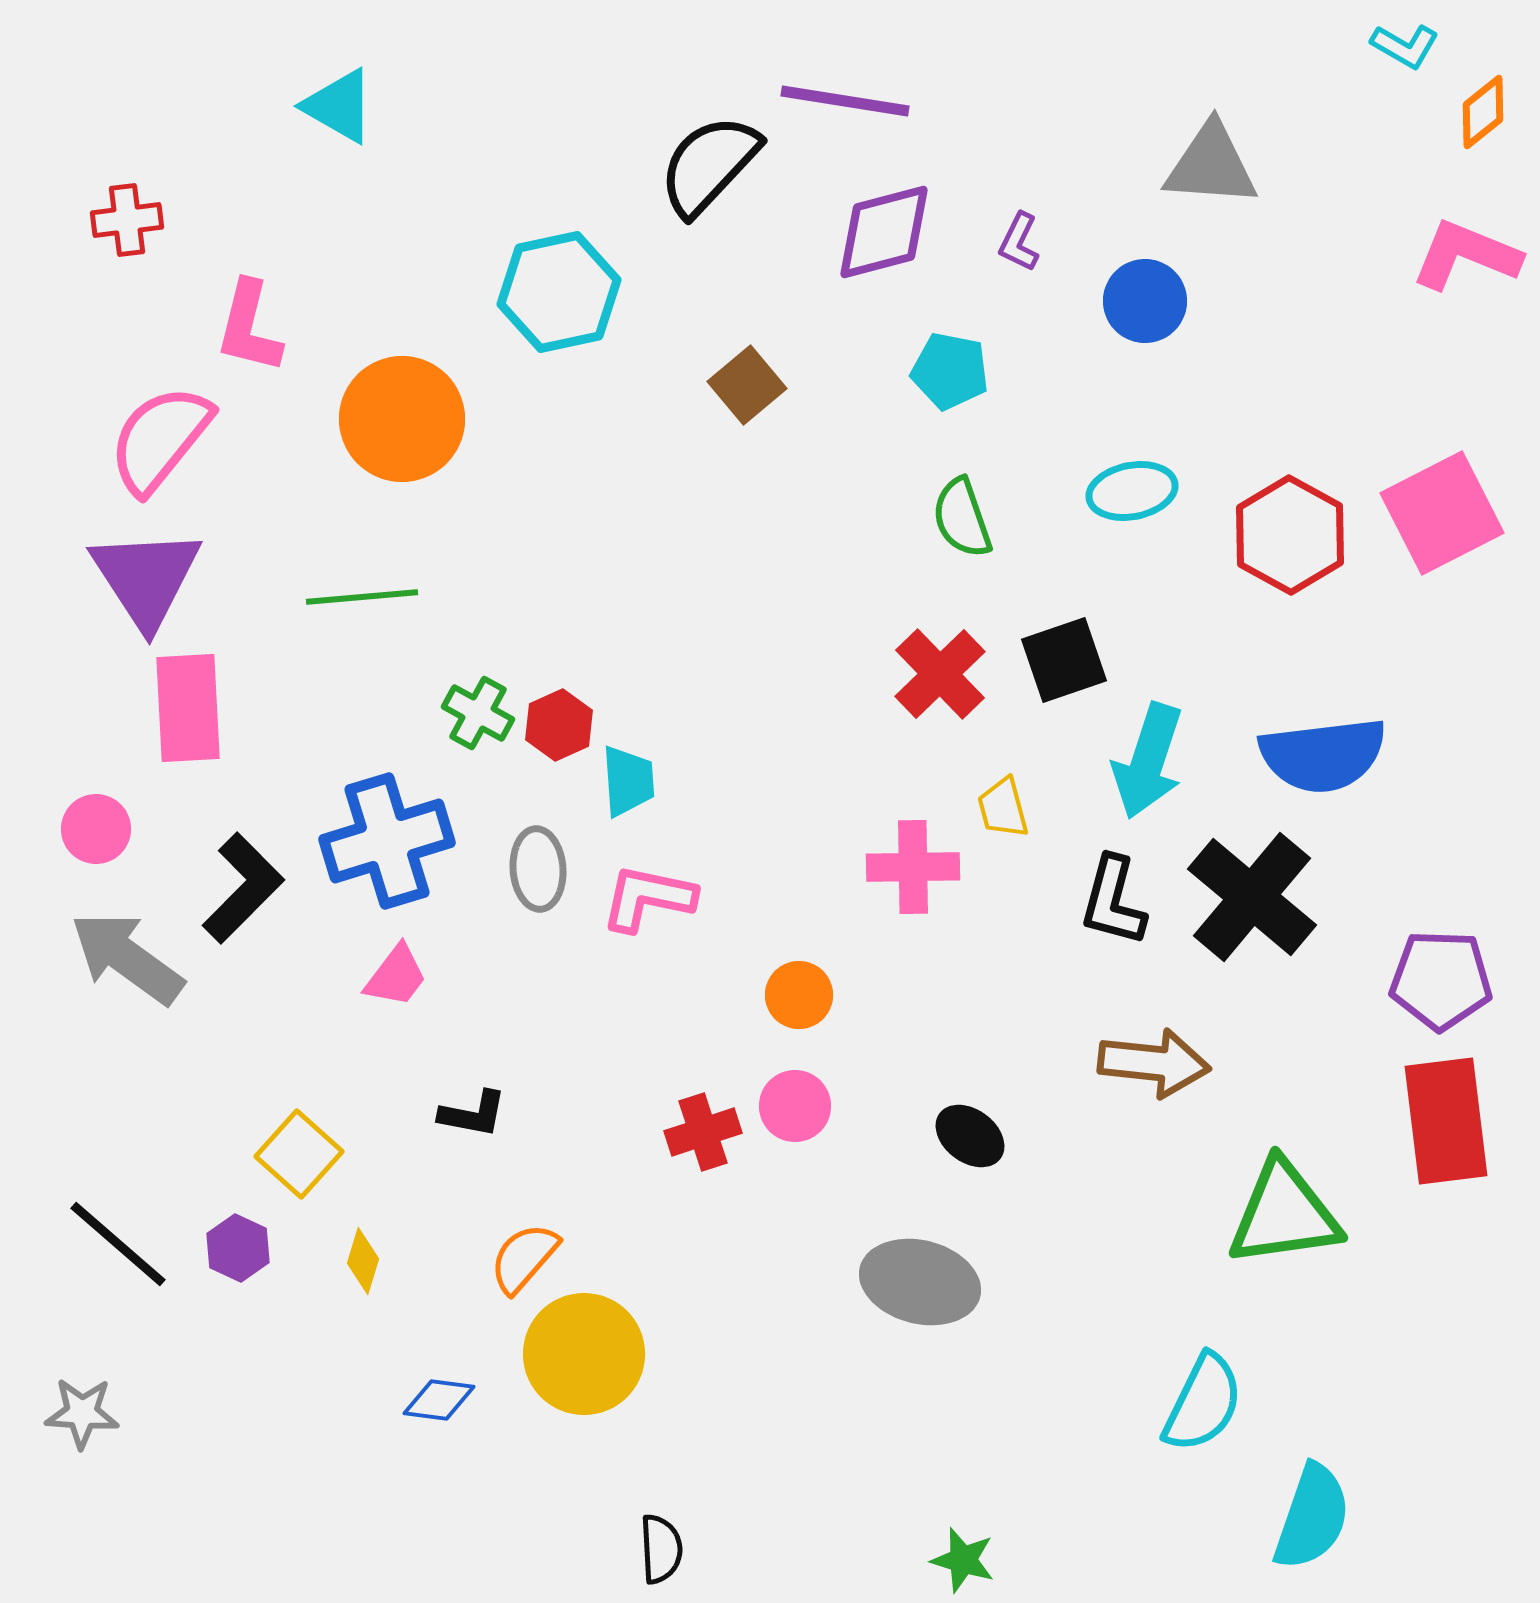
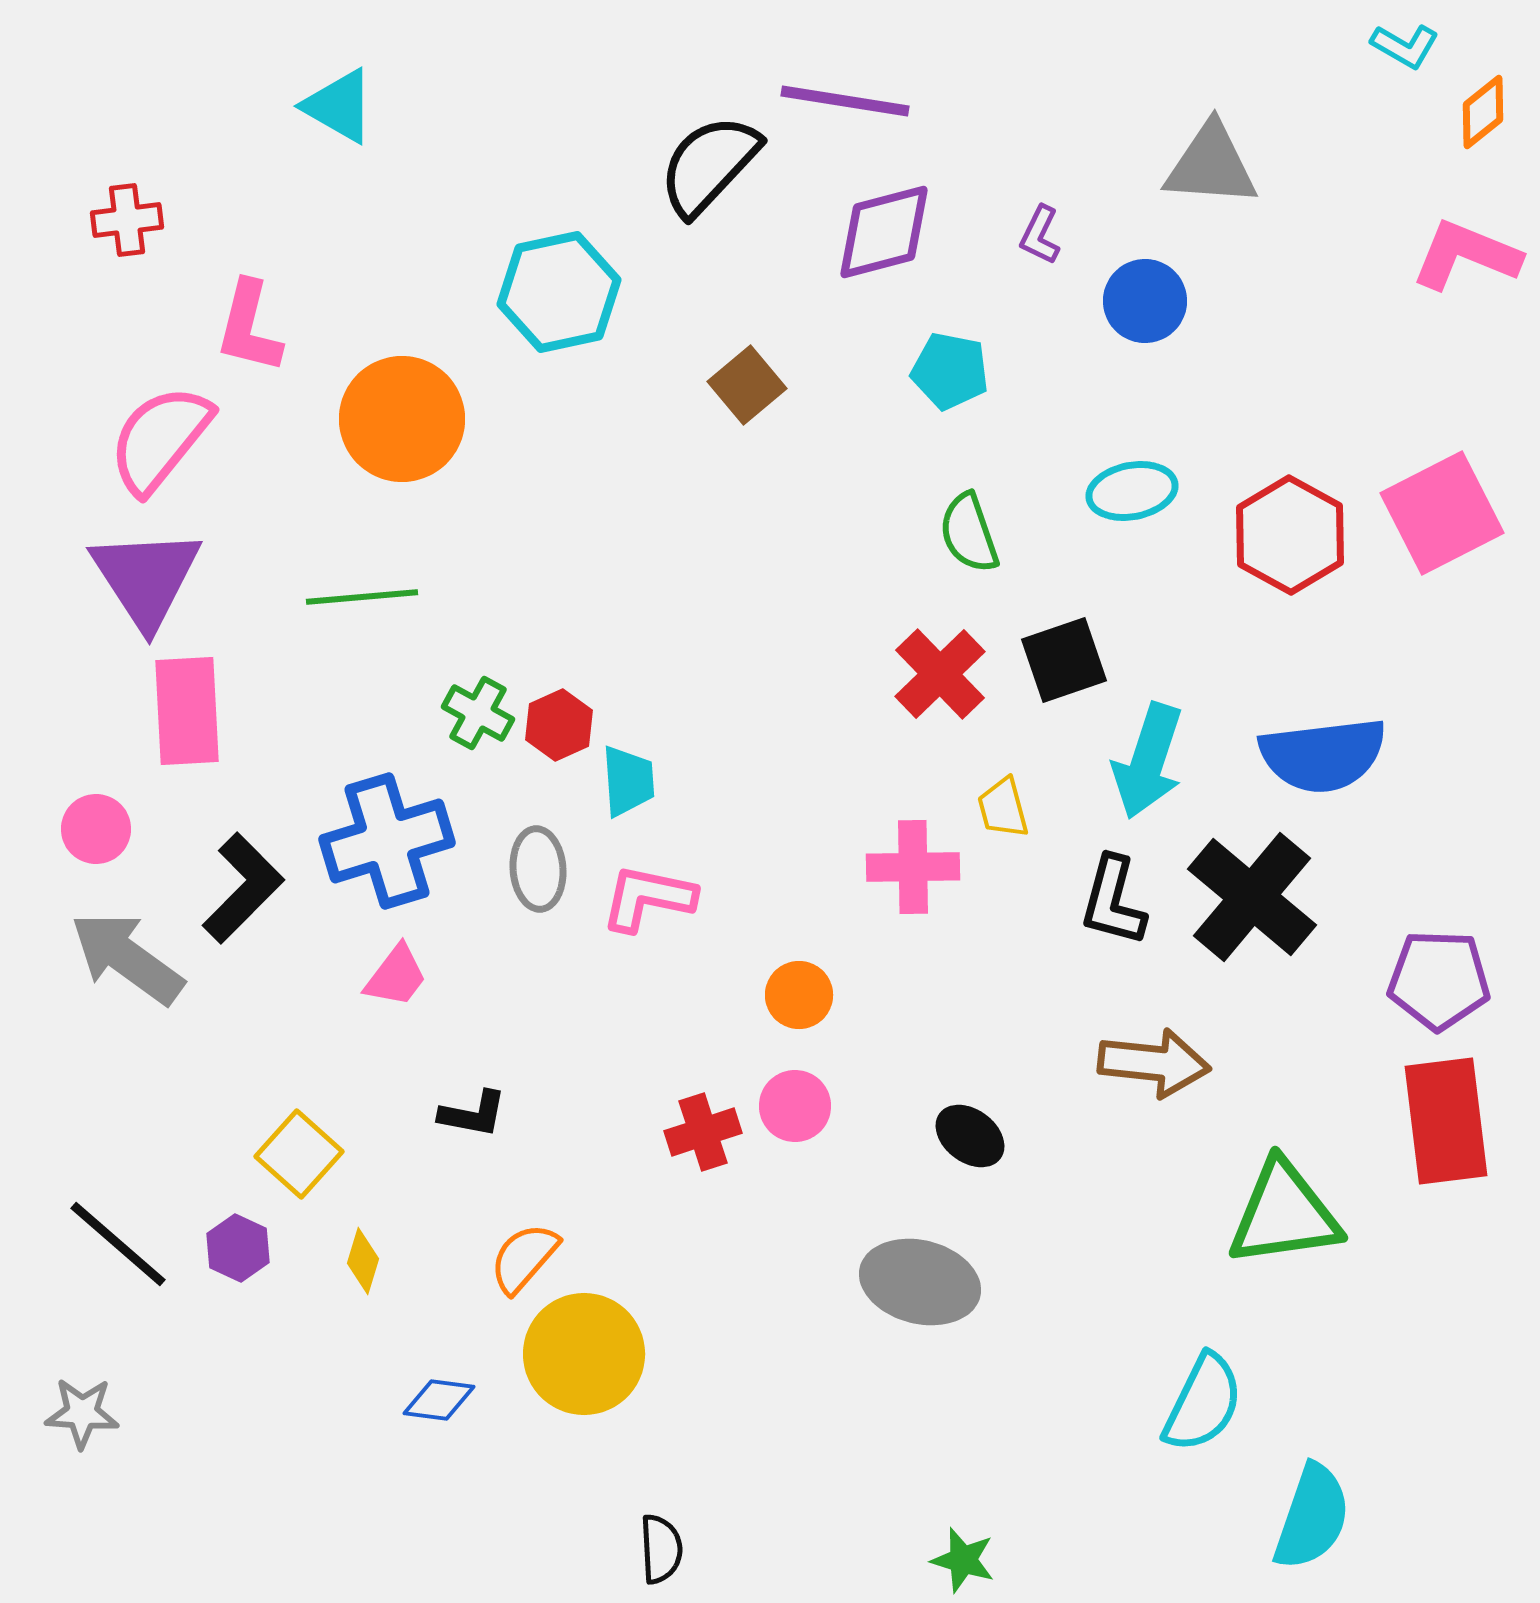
purple L-shape at (1019, 242): moved 21 px right, 7 px up
green semicircle at (962, 518): moved 7 px right, 15 px down
pink rectangle at (188, 708): moved 1 px left, 3 px down
purple pentagon at (1441, 980): moved 2 px left
